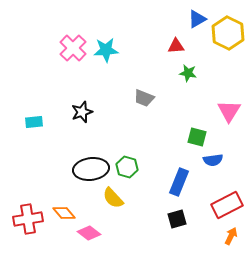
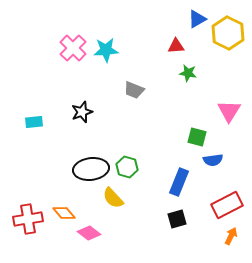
gray trapezoid: moved 10 px left, 8 px up
